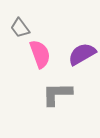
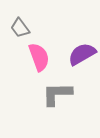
pink semicircle: moved 1 px left, 3 px down
